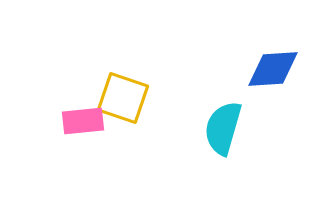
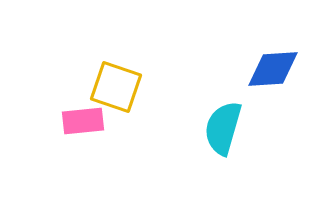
yellow square: moved 7 px left, 11 px up
